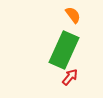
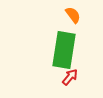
green rectangle: rotated 15 degrees counterclockwise
